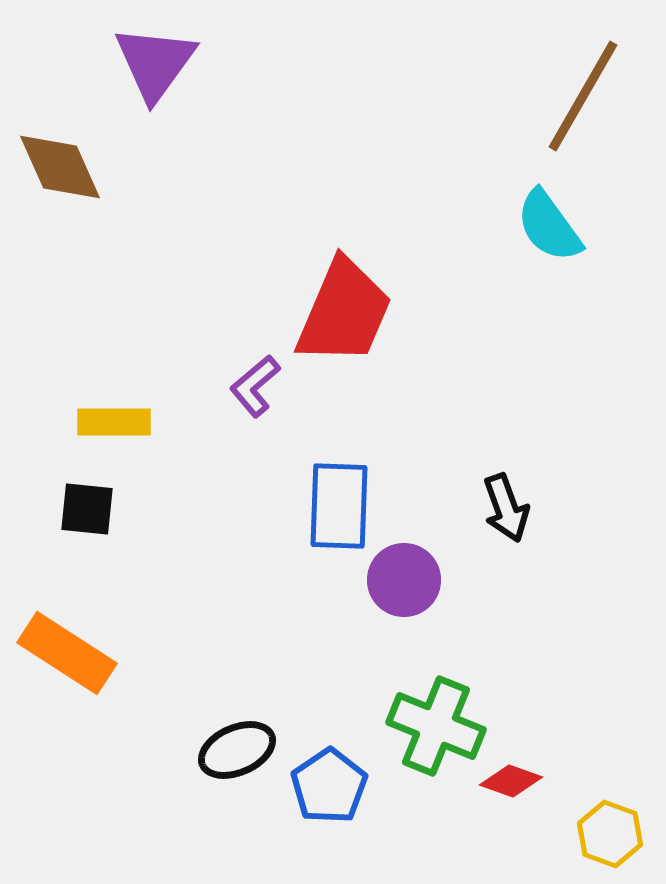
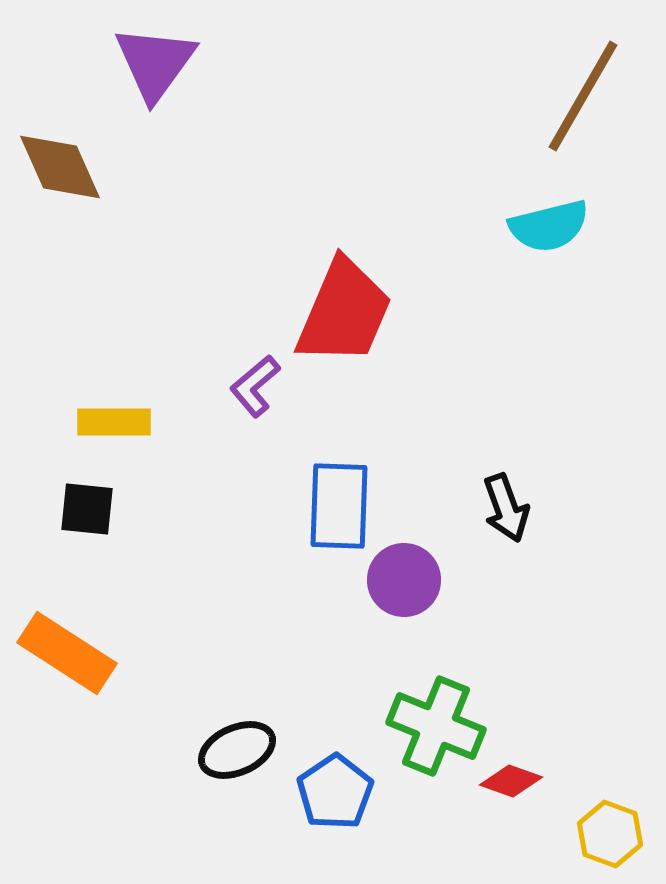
cyan semicircle: rotated 68 degrees counterclockwise
blue pentagon: moved 6 px right, 6 px down
